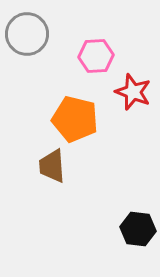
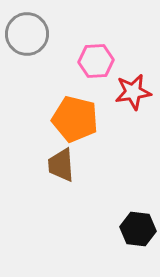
pink hexagon: moved 5 px down
red star: rotated 30 degrees counterclockwise
brown trapezoid: moved 9 px right, 1 px up
